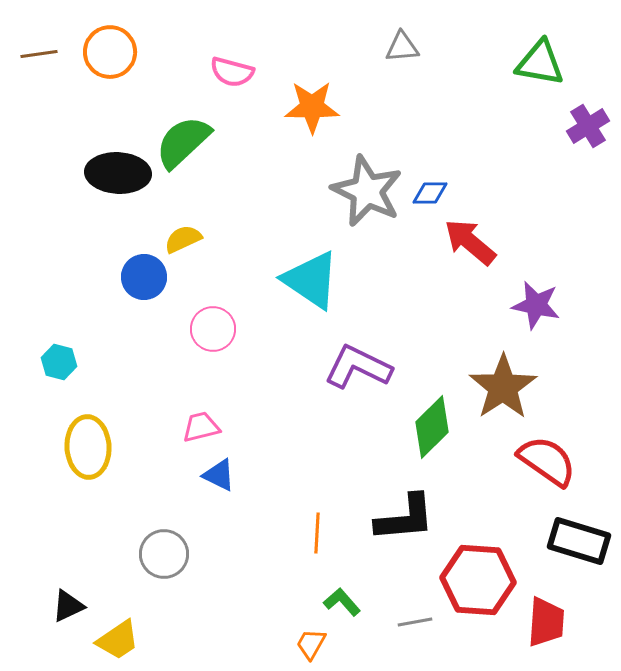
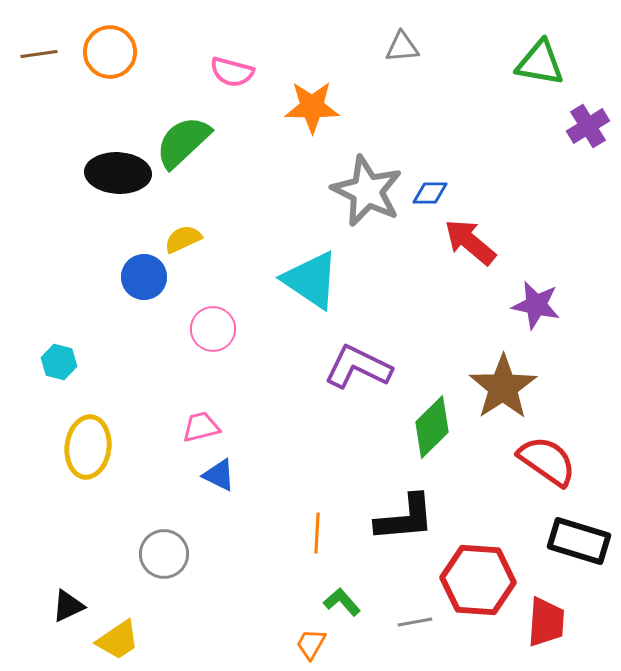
yellow ellipse: rotated 10 degrees clockwise
